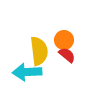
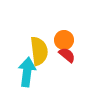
cyan arrow: rotated 100 degrees clockwise
